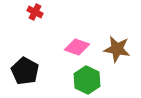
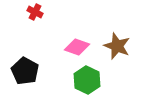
brown star: moved 3 px up; rotated 12 degrees clockwise
